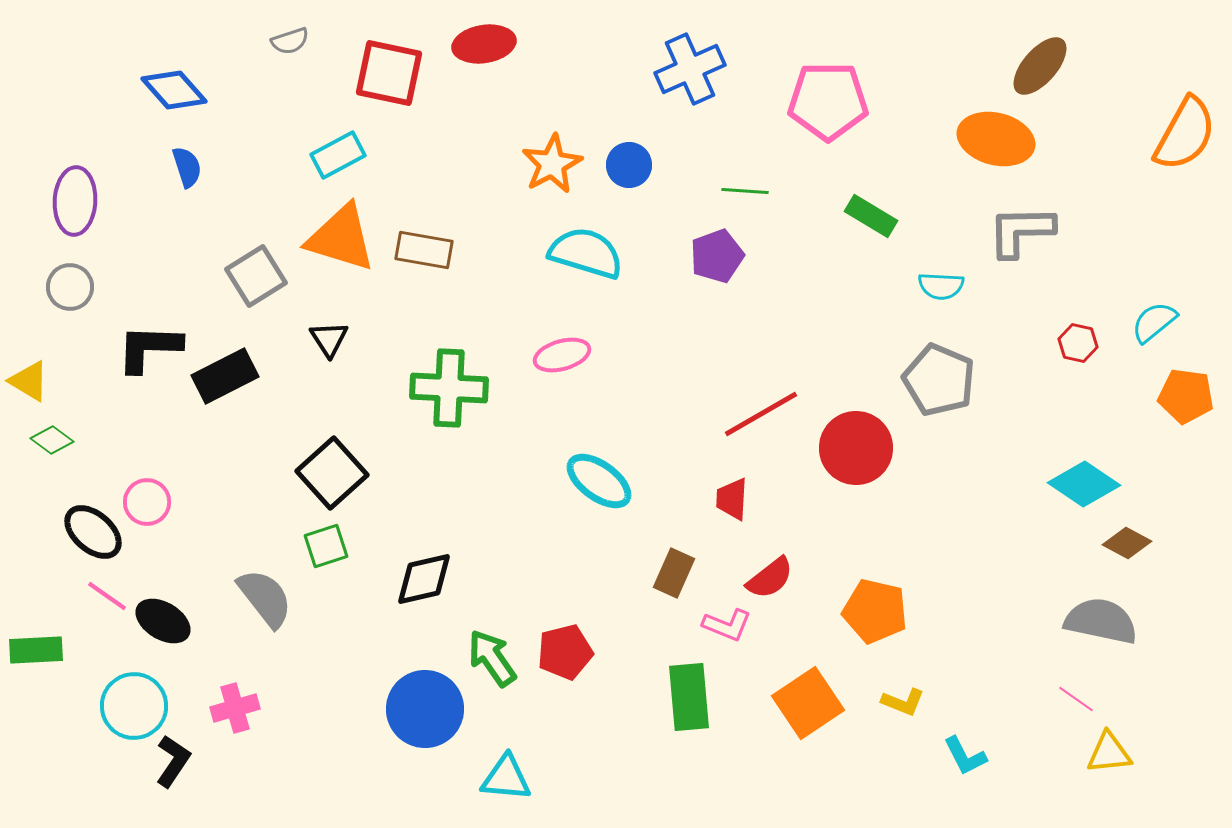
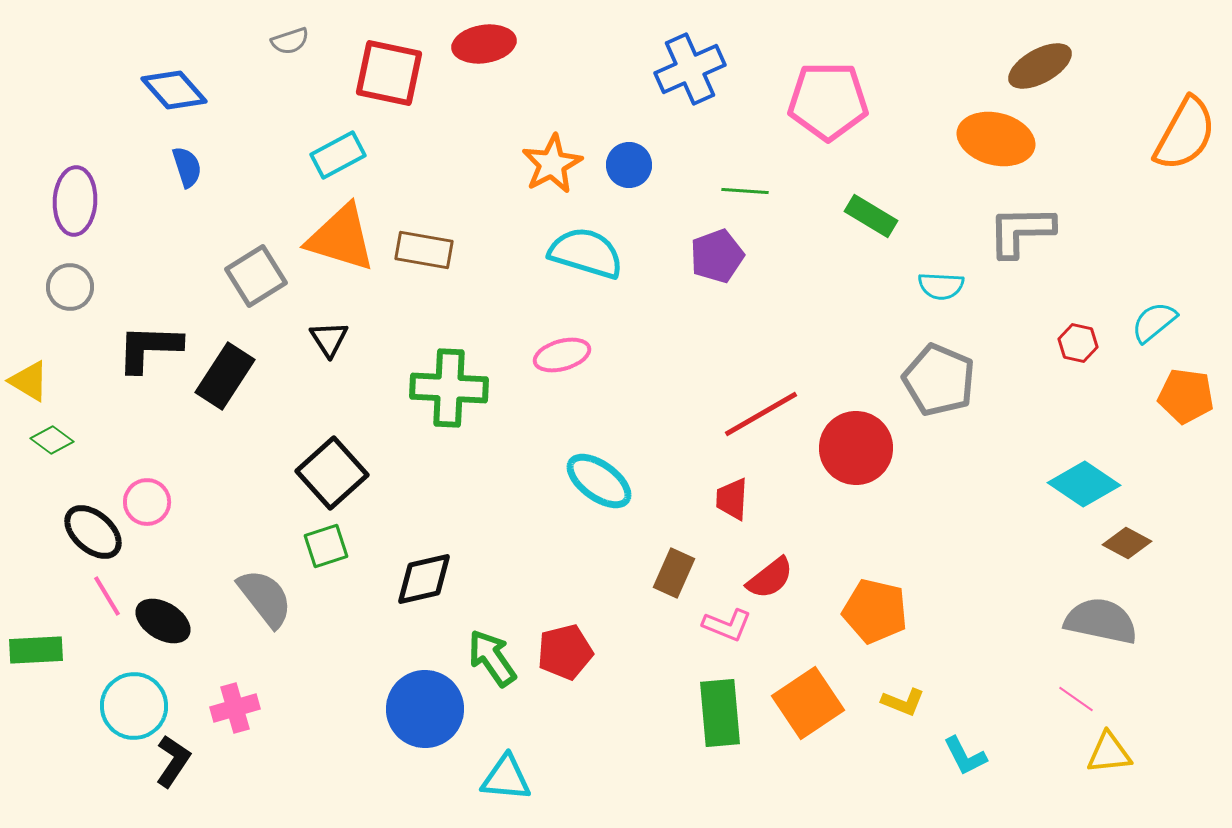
brown ellipse at (1040, 66): rotated 20 degrees clockwise
black rectangle at (225, 376): rotated 30 degrees counterclockwise
pink line at (107, 596): rotated 24 degrees clockwise
green rectangle at (689, 697): moved 31 px right, 16 px down
